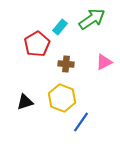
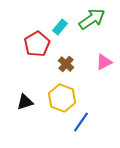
brown cross: rotated 35 degrees clockwise
